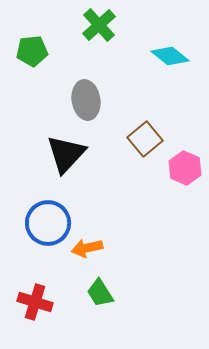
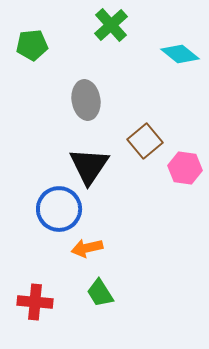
green cross: moved 12 px right
green pentagon: moved 6 px up
cyan diamond: moved 10 px right, 2 px up
brown square: moved 2 px down
black triangle: moved 23 px right, 12 px down; rotated 9 degrees counterclockwise
pink hexagon: rotated 16 degrees counterclockwise
blue circle: moved 11 px right, 14 px up
red cross: rotated 12 degrees counterclockwise
